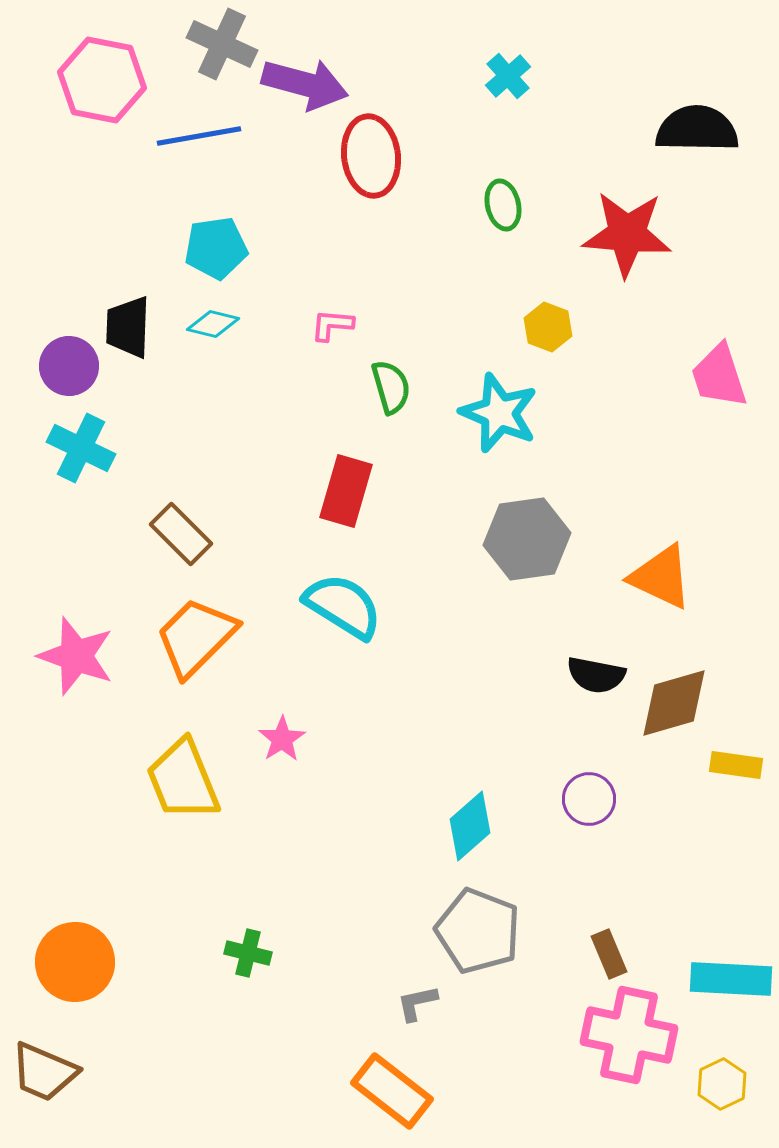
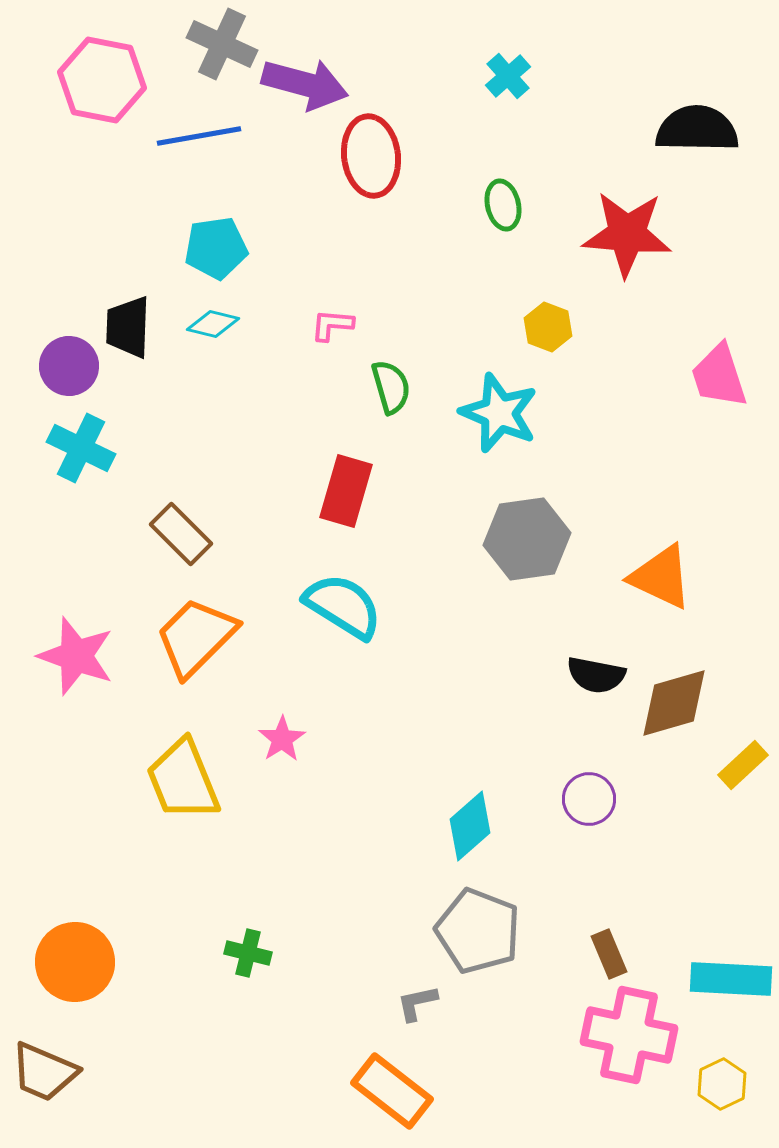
yellow rectangle at (736, 765): moved 7 px right; rotated 51 degrees counterclockwise
